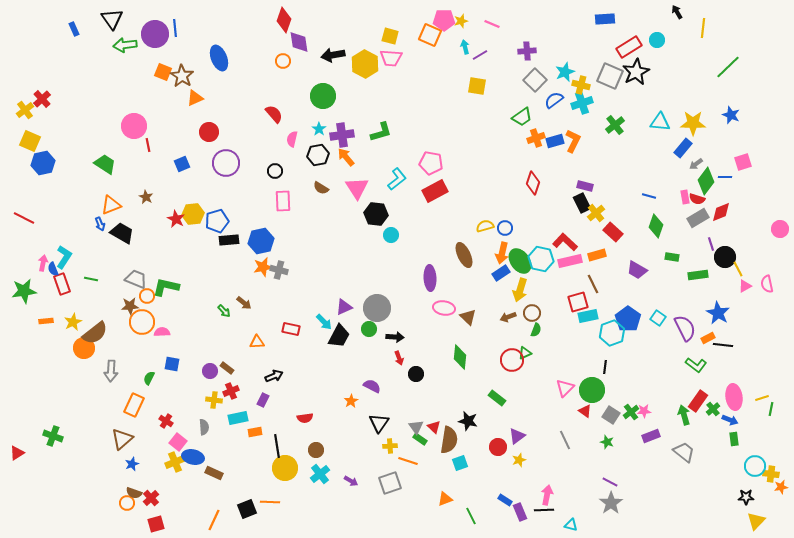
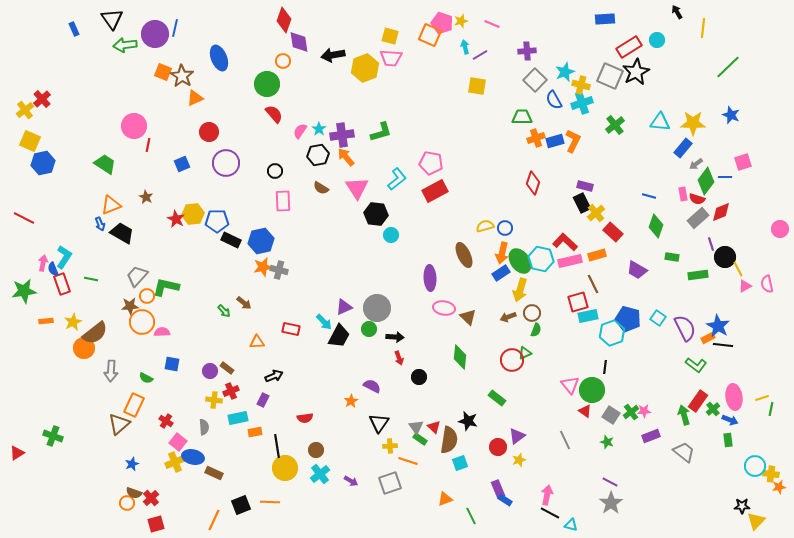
pink pentagon at (444, 20): moved 2 px left, 3 px down; rotated 20 degrees clockwise
blue line at (175, 28): rotated 18 degrees clockwise
yellow hexagon at (365, 64): moved 4 px down; rotated 12 degrees clockwise
green circle at (323, 96): moved 56 px left, 12 px up
blue semicircle at (554, 100): rotated 84 degrees counterclockwise
green trapezoid at (522, 117): rotated 145 degrees counterclockwise
pink semicircle at (292, 139): moved 8 px right, 8 px up; rotated 21 degrees clockwise
red line at (148, 145): rotated 24 degrees clockwise
pink rectangle at (685, 197): moved 2 px left, 3 px up
gray rectangle at (698, 218): rotated 10 degrees counterclockwise
blue pentagon at (217, 221): rotated 15 degrees clockwise
black rectangle at (229, 240): moved 2 px right; rotated 30 degrees clockwise
gray trapezoid at (136, 279): moved 1 px right, 3 px up; rotated 70 degrees counterclockwise
blue star at (718, 313): moved 13 px down
blue pentagon at (628, 319): rotated 20 degrees counterclockwise
black circle at (416, 374): moved 3 px right, 3 px down
green semicircle at (149, 378): moved 3 px left; rotated 88 degrees counterclockwise
pink triangle at (565, 388): moved 5 px right, 3 px up; rotated 24 degrees counterclockwise
brown triangle at (122, 439): moved 3 px left, 15 px up
green rectangle at (734, 439): moved 6 px left, 1 px down
orange star at (781, 487): moved 2 px left
black star at (746, 497): moved 4 px left, 9 px down
black square at (247, 509): moved 6 px left, 4 px up
black line at (544, 510): moved 6 px right, 3 px down; rotated 30 degrees clockwise
purple rectangle at (520, 512): moved 22 px left, 23 px up
